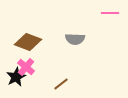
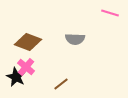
pink line: rotated 18 degrees clockwise
black star: rotated 18 degrees counterclockwise
